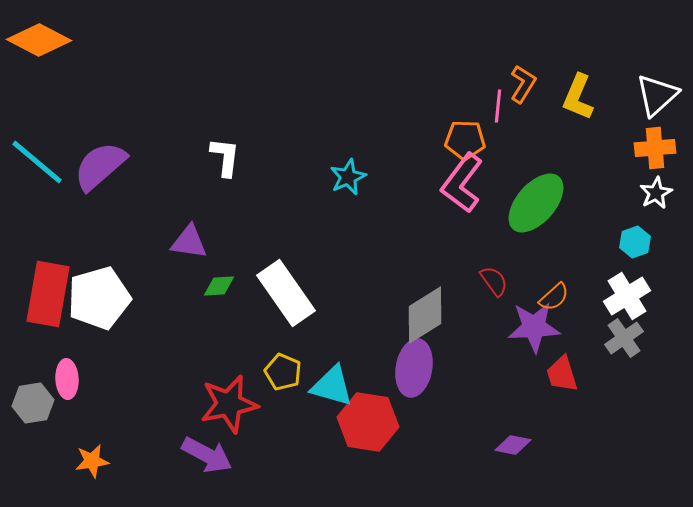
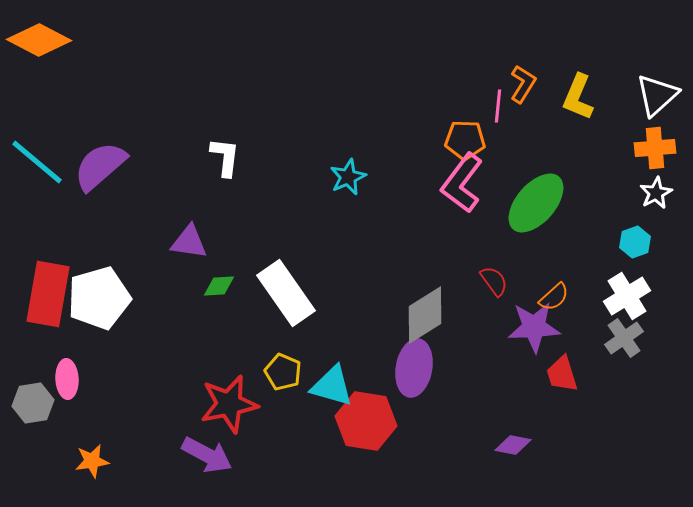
red hexagon: moved 2 px left, 1 px up
